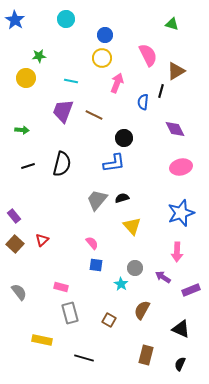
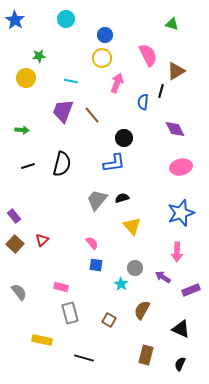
brown line at (94, 115): moved 2 px left; rotated 24 degrees clockwise
